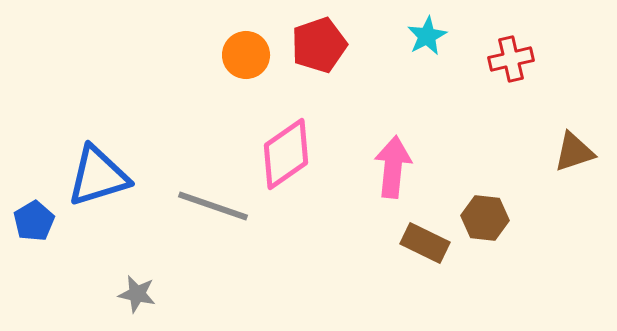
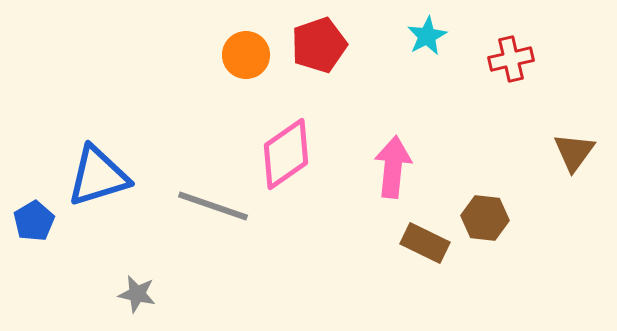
brown triangle: rotated 36 degrees counterclockwise
